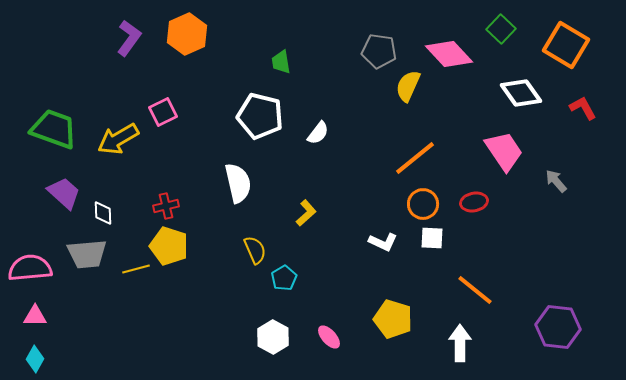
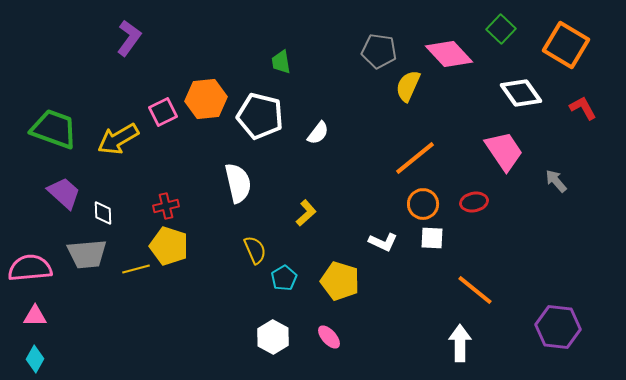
orange hexagon at (187, 34): moved 19 px right, 65 px down; rotated 18 degrees clockwise
yellow pentagon at (393, 319): moved 53 px left, 38 px up
